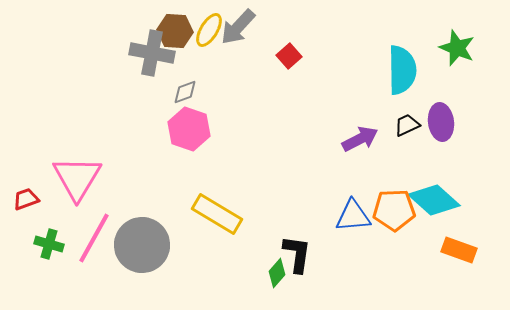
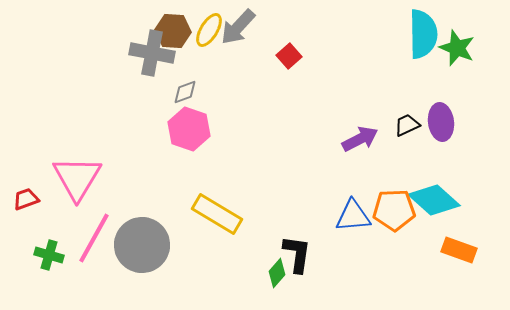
brown hexagon: moved 2 px left
cyan semicircle: moved 21 px right, 36 px up
green cross: moved 11 px down
